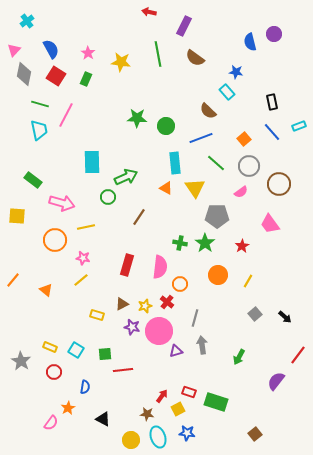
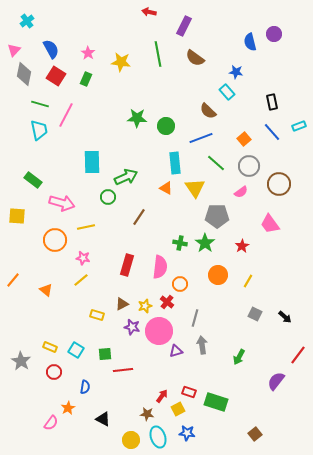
gray square at (255, 314): rotated 24 degrees counterclockwise
